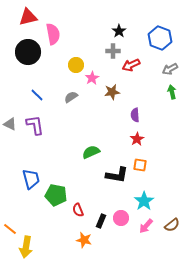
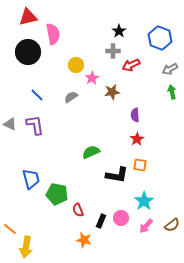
green pentagon: moved 1 px right, 1 px up
